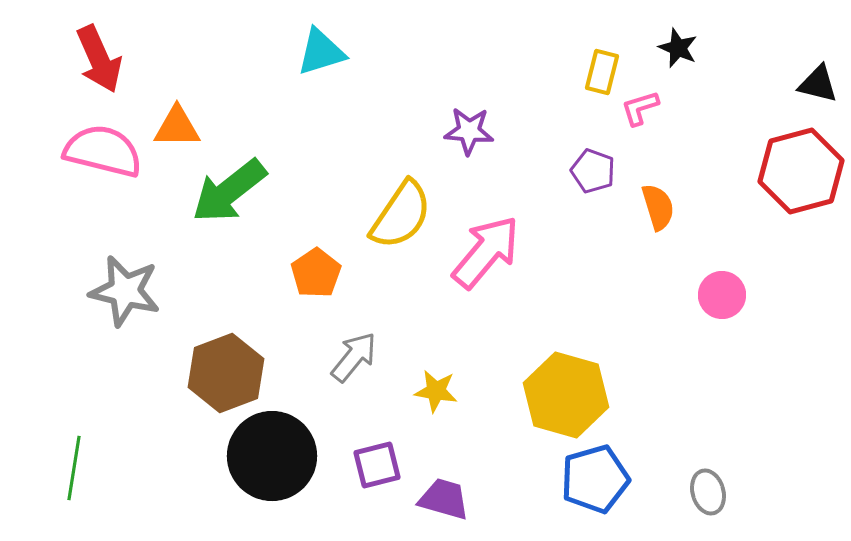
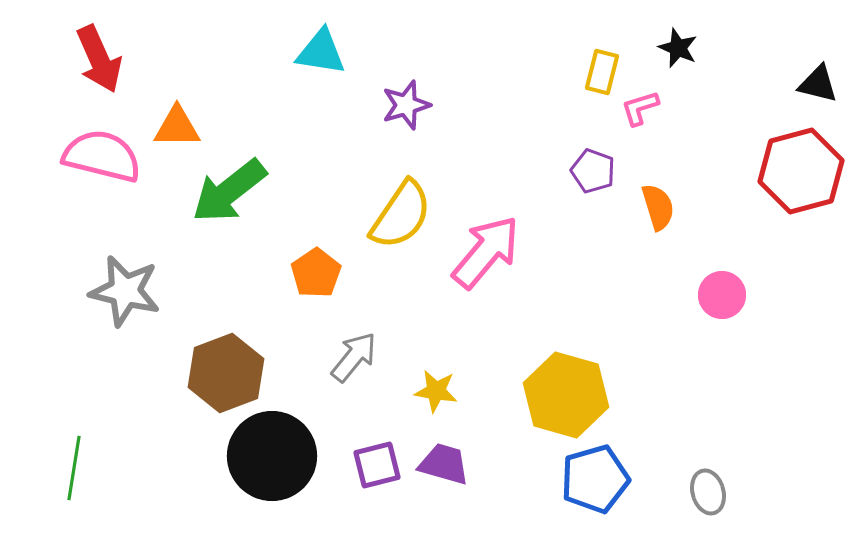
cyan triangle: rotated 26 degrees clockwise
purple star: moved 63 px left, 26 px up; rotated 21 degrees counterclockwise
pink semicircle: moved 1 px left, 5 px down
purple trapezoid: moved 35 px up
